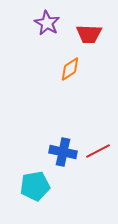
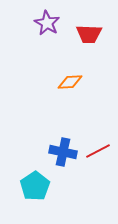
orange diamond: moved 13 px down; rotated 30 degrees clockwise
cyan pentagon: rotated 24 degrees counterclockwise
